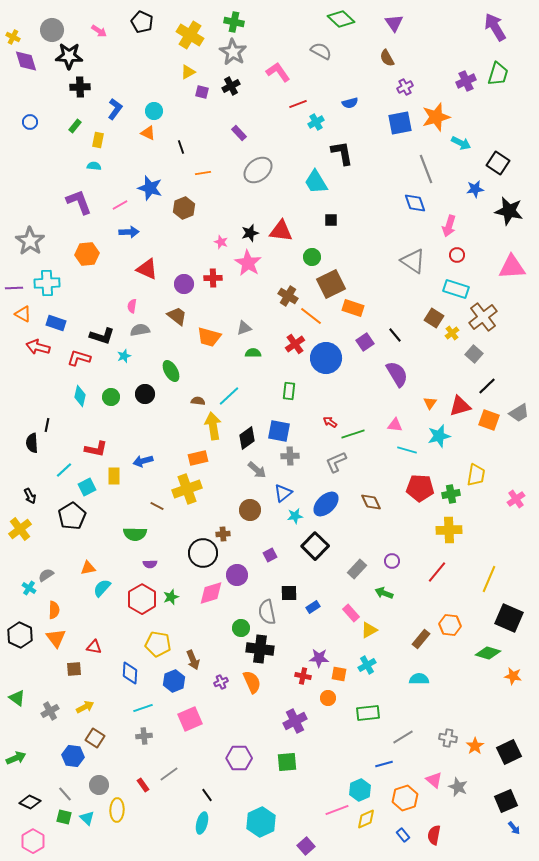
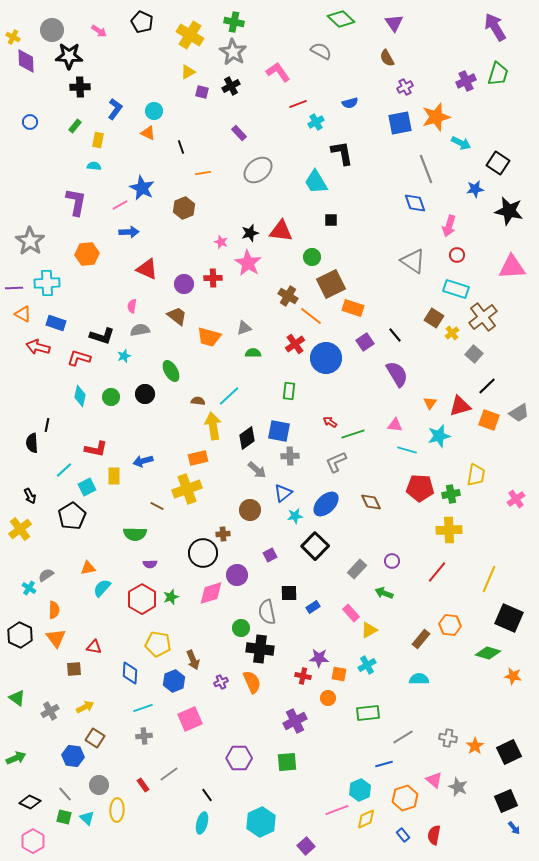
purple diamond at (26, 61): rotated 15 degrees clockwise
blue star at (150, 188): moved 8 px left; rotated 10 degrees clockwise
purple L-shape at (79, 202): moved 3 px left; rotated 32 degrees clockwise
